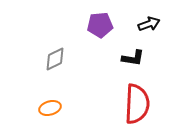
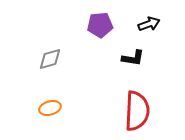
gray diamond: moved 5 px left; rotated 10 degrees clockwise
red semicircle: moved 7 px down
